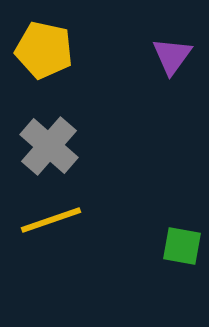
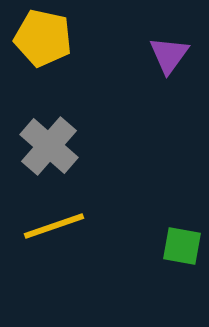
yellow pentagon: moved 1 px left, 12 px up
purple triangle: moved 3 px left, 1 px up
yellow line: moved 3 px right, 6 px down
